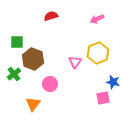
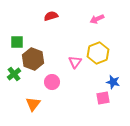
pink circle: moved 2 px right, 2 px up
